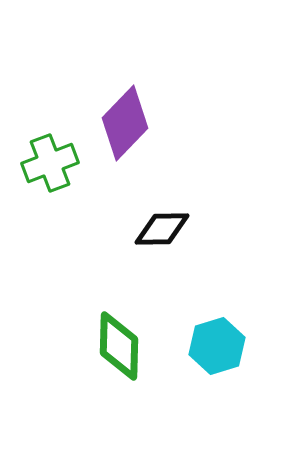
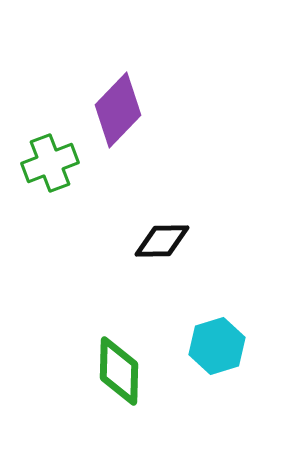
purple diamond: moved 7 px left, 13 px up
black diamond: moved 12 px down
green diamond: moved 25 px down
